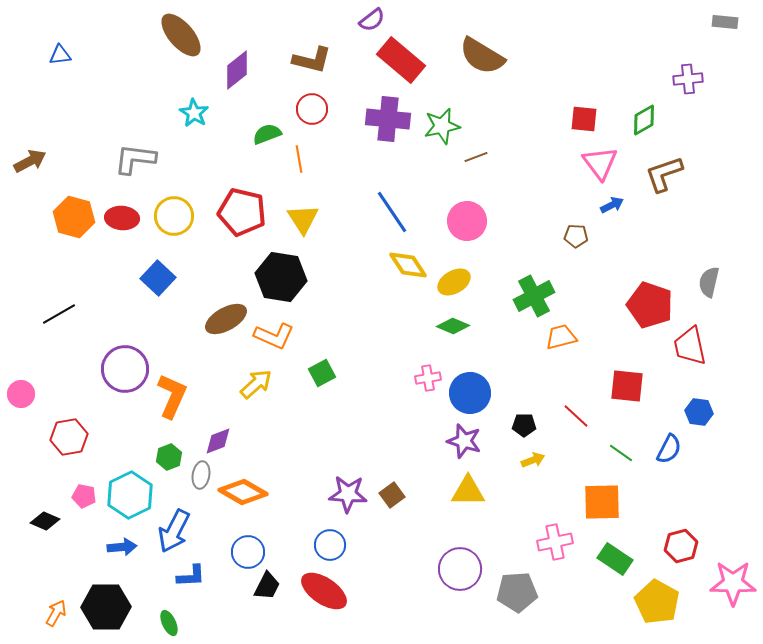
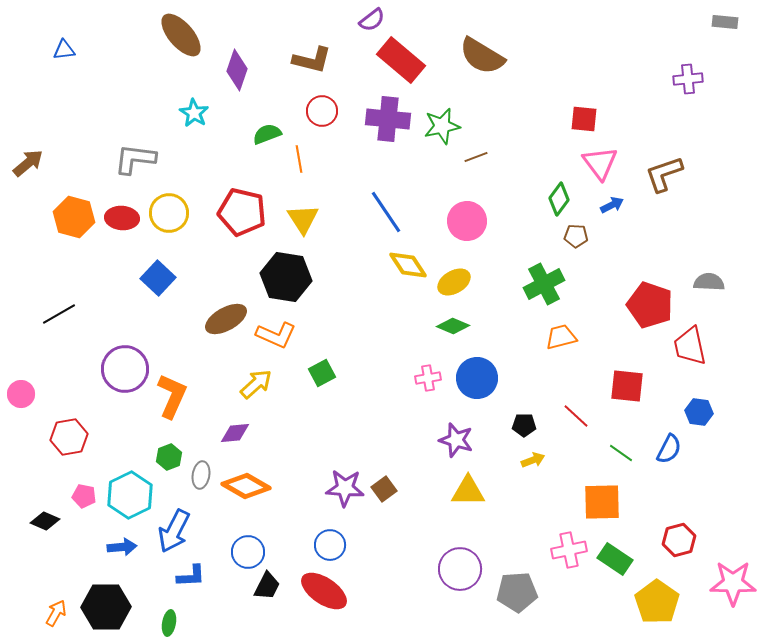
blue triangle at (60, 55): moved 4 px right, 5 px up
purple diamond at (237, 70): rotated 33 degrees counterclockwise
red circle at (312, 109): moved 10 px right, 2 px down
green diamond at (644, 120): moved 85 px left, 79 px down; rotated 24 degrees counterclockwise
brown arrow at (30, 161): moved 2 px left, 2 px down; rotated 12 degrees counterclockwise
blue line at (392, 212): moved 6 px left
yellow circle at (174, 216): moved 5 px left, 3 px up
black hexagon at (281, 277): moved 5 px right
gray semicircle at (709, 282): rotated 80 degrees clockwise
green cross at (534, 296): moved 10 px right, 12 px up
orange L-shape at (274, 336): moved 2 px right, 1 px up
blue circle at (470, 393): moved 7 px right, 15 px up
purple diamond at (218, 441): moved 17 px right, 8 px up; rotated 16 degrees clockwise
purple star at (464, 441): moved 8 px left, 1 px up
orange diamond at (243, 492): moved 3 px right, 6 px up
purple star at (348, 494): moved 3 px left, 6 px up
brown square at (392, 495): moved 8 px left, 6 px up
pink cross at (555, 542): moved 14 px right, 8 px down
red hexagon at (681, 546): moved 2 px left, 6 px up
yellow pentagon at (657, 602): rotated 6 degrees clockwise
green ellipse at (169, 623): rotated 35 degrees clockwise
